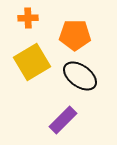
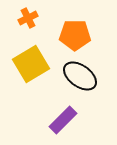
orange cross: rotated 24 degrees counterclockwise
yellow square: moved 1 px left, 2 px down
